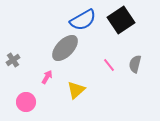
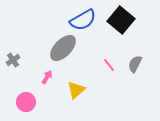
black square: rotated 16 degrees counterclockwise
gray ellipse: moved 2 px left
gray semicircle: rotated 12 degrees clockwise
